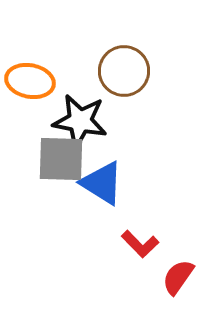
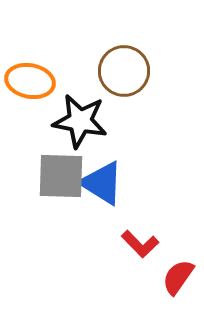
gray square: moved 17 px down
